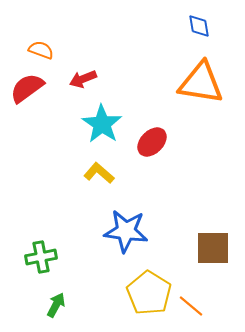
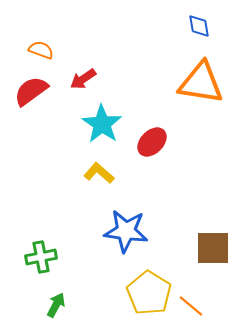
red arrow: rotated 12 degrees counterclockwise
red semicircle: moved 4 px right, 3 px down
